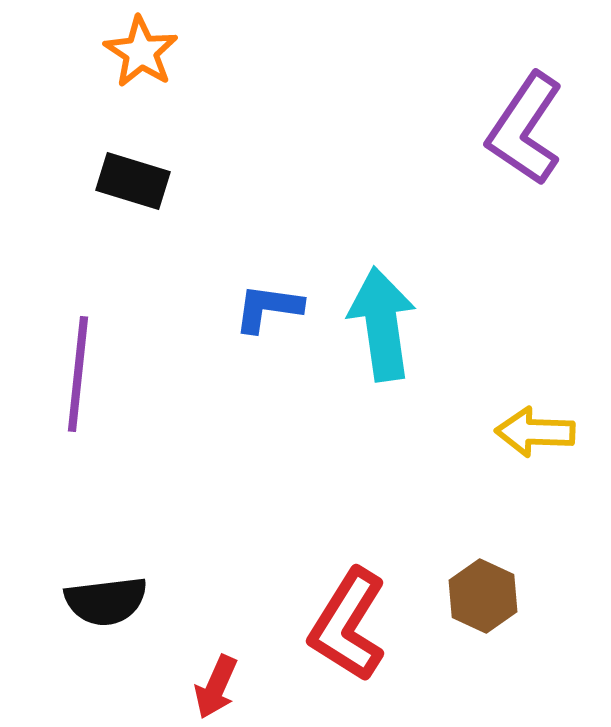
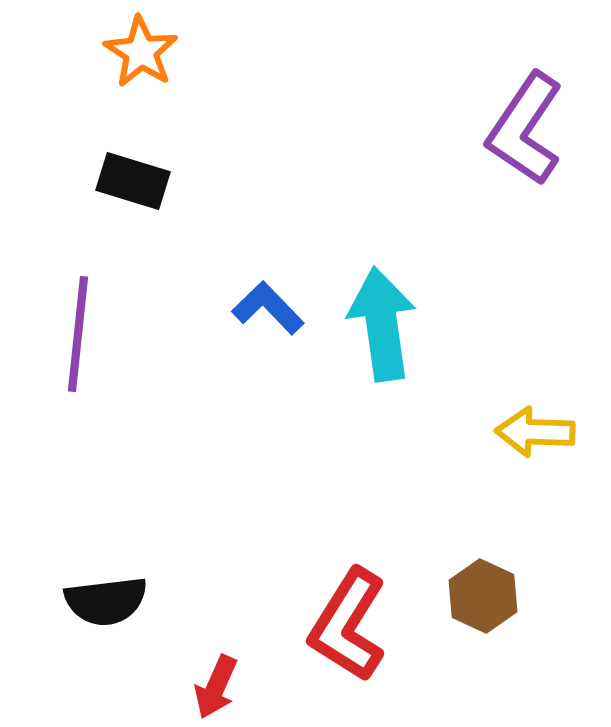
blue L-shape: rotated 38 degrees clockwise
purple line: moved 40 px up
